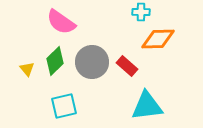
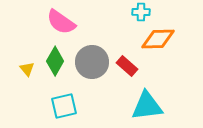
green diamond: rotated 16 degrees counterclockwise
